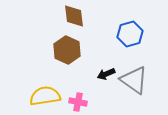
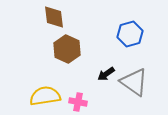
brown diamond: moved 20 px left, 1 px down
brown hexagon: moved 1 px up
black arrow: rotated 12 degrees counterclockwise
gray triangle: moved 2 px down
